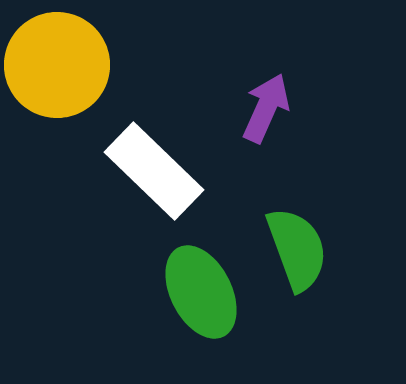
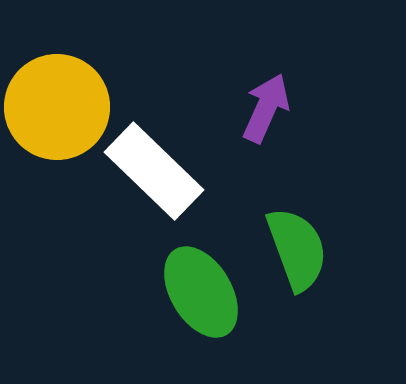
yellow circle: moved 42 px down
green ellipse: rotated 4 degrees counterclockwise
